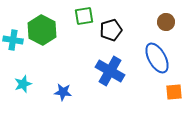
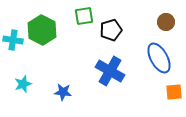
blue ellipse: moved 2 px right
